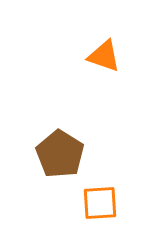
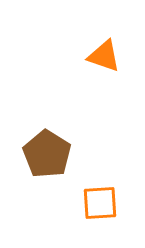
brown pentagon: moved 13 px left
